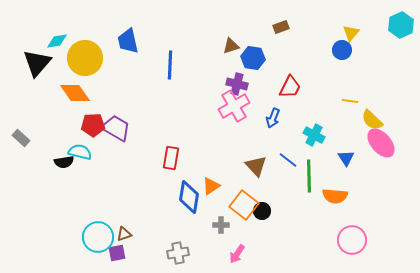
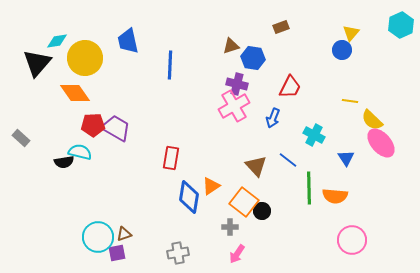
green line at (309, 176): moved 12 px down
orange square at (244, 205): moved 3 px up
gray cross at (221, 225): moved 9 px right, 2 px down
